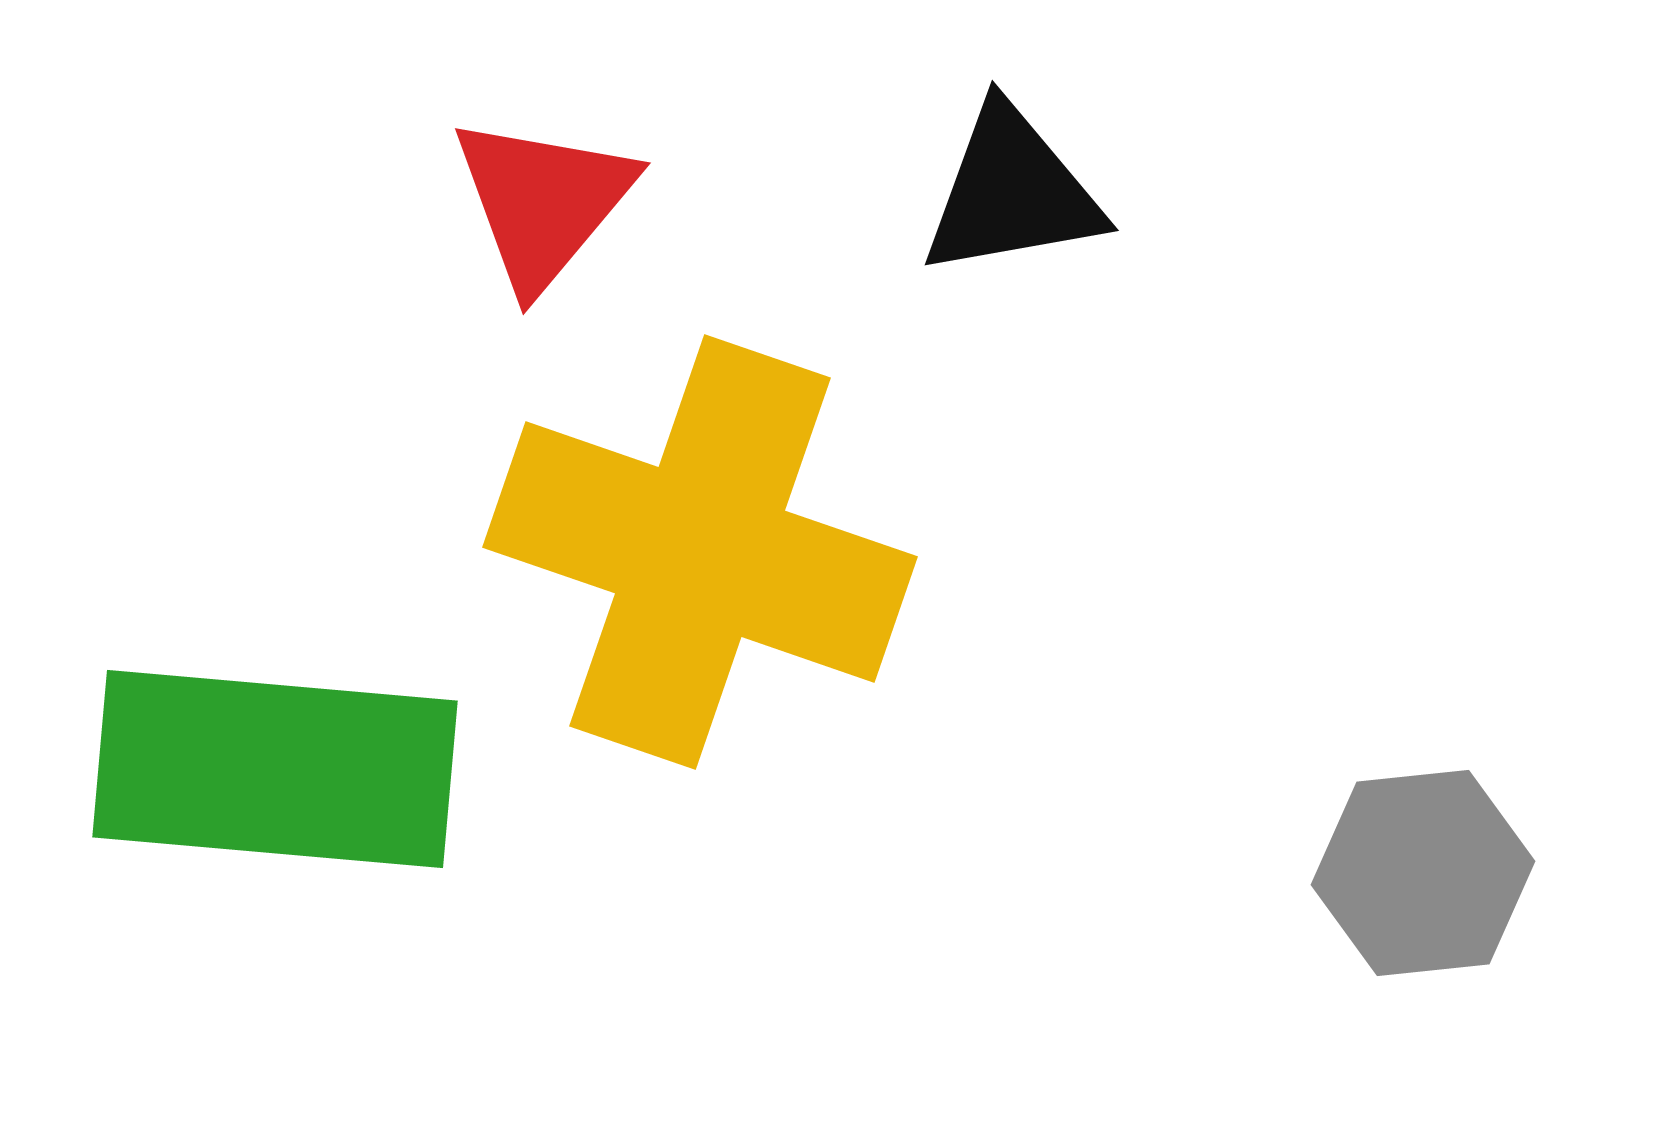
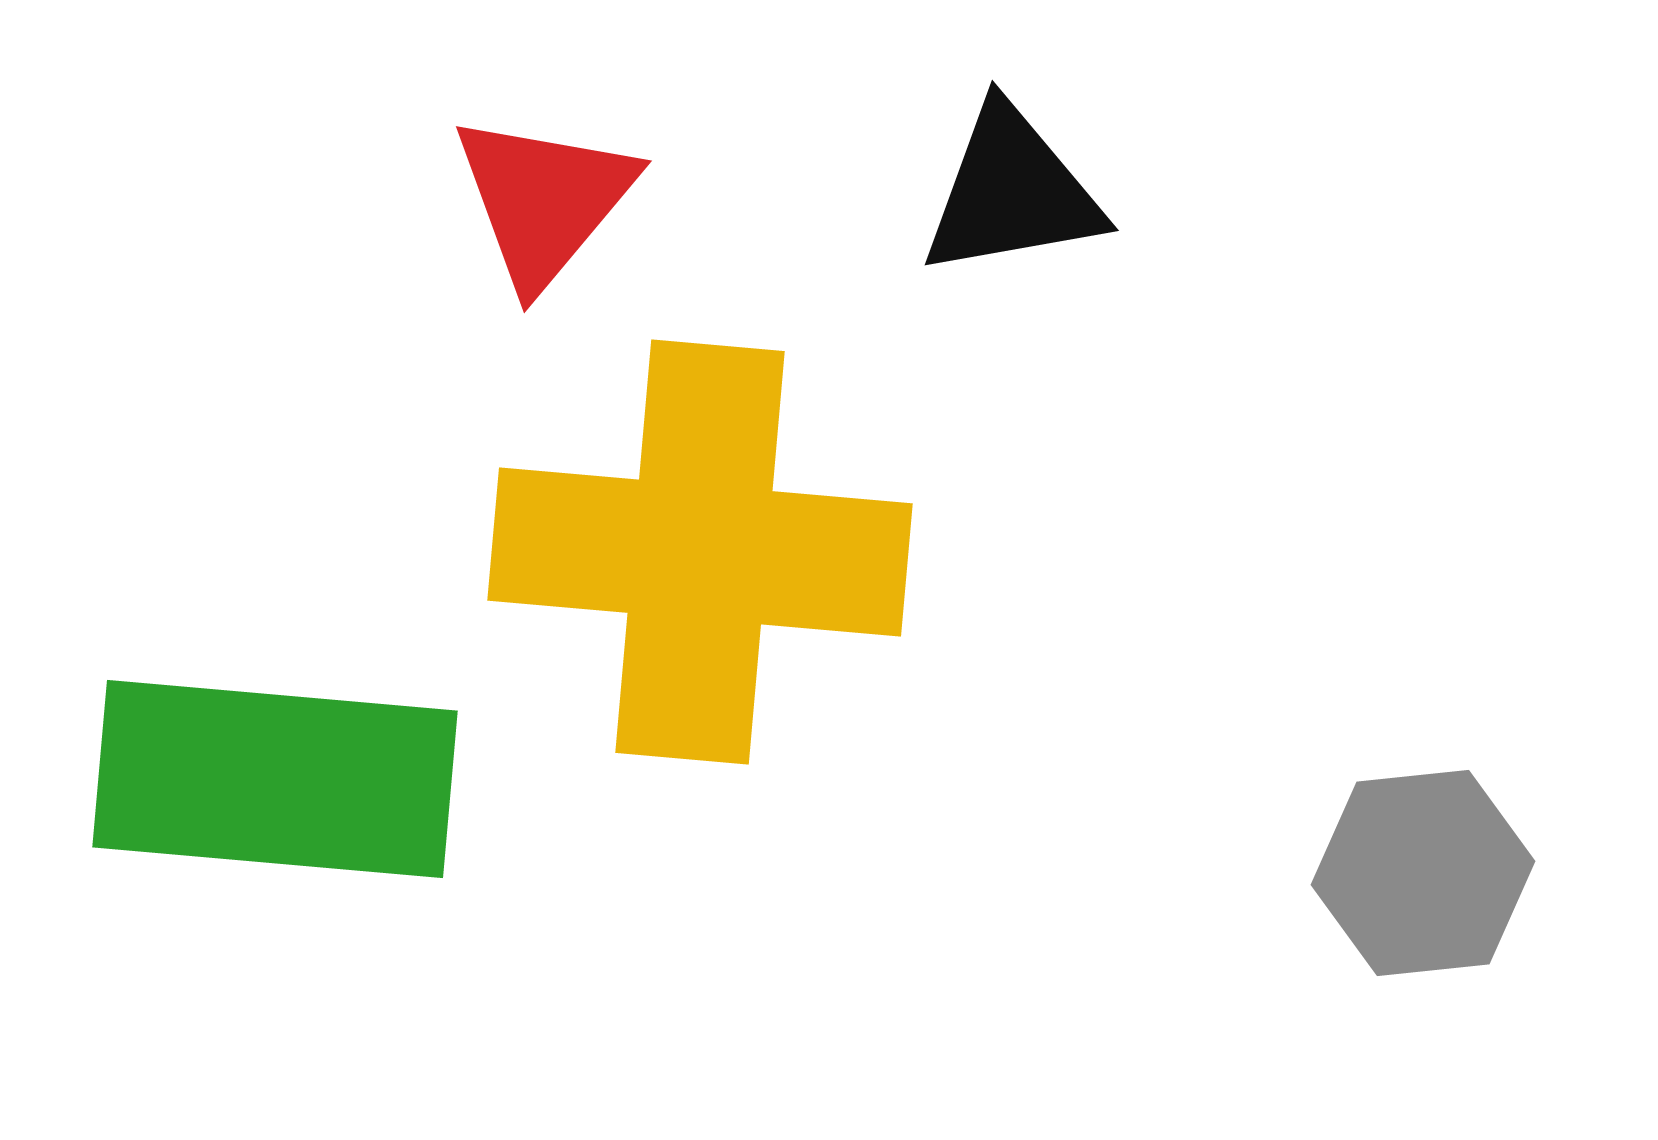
red triangle: moved 1 px right, 2 px up
yellow cross: rotated 14 degrees counterclockwise
green rectangle: moved 10 px down
